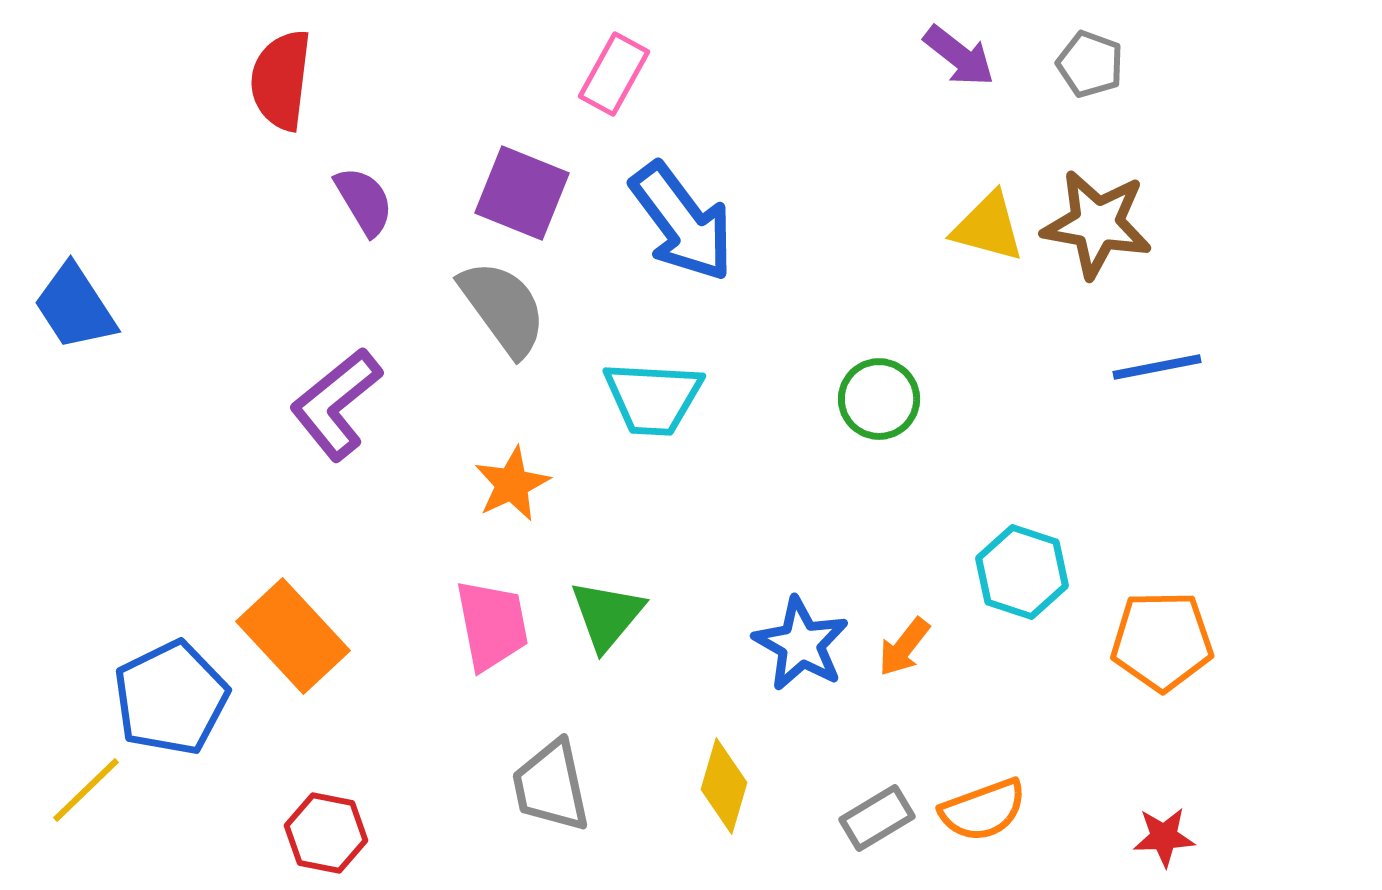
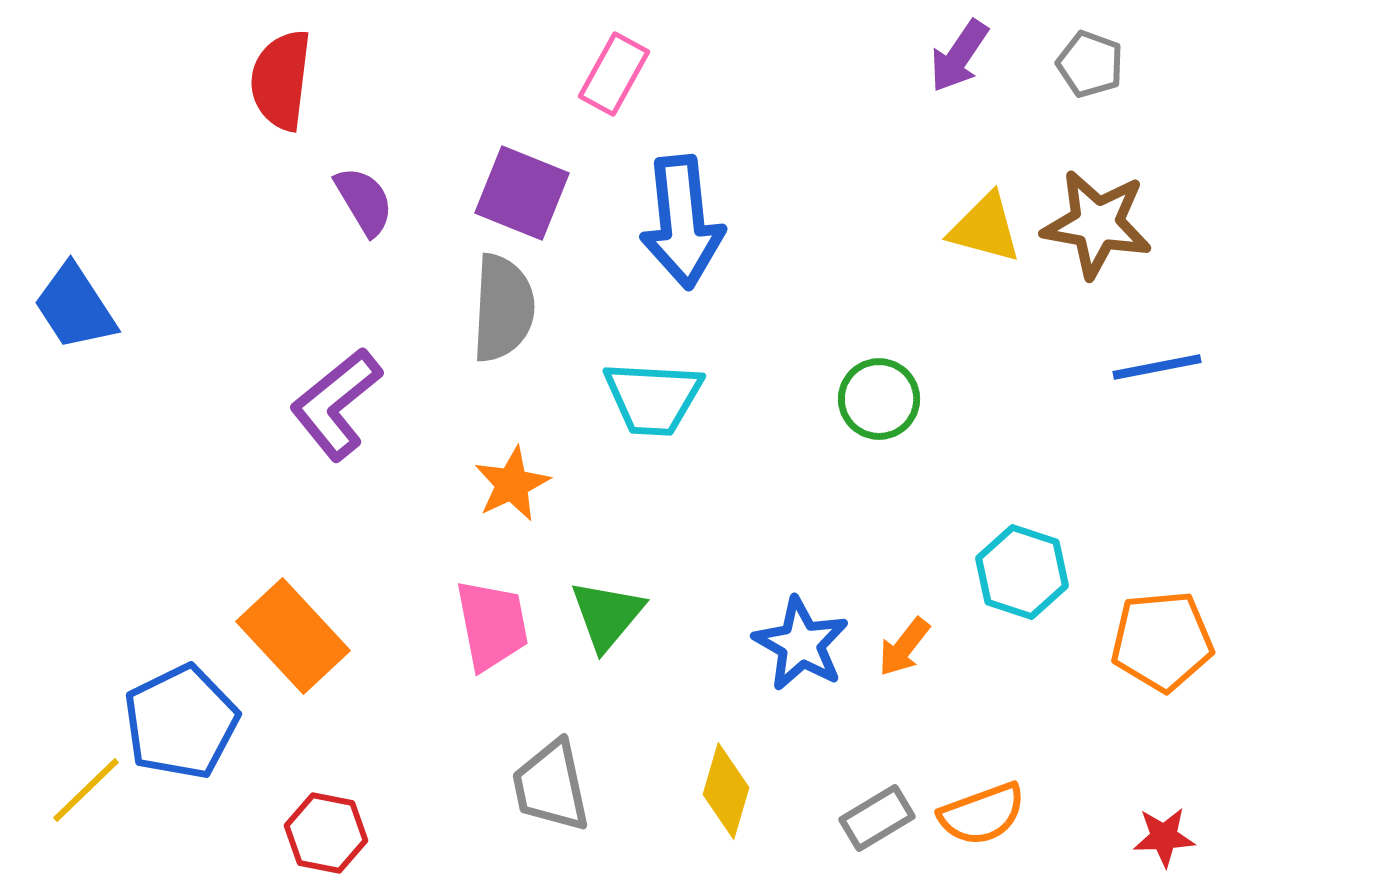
purple arrow: rotated 86 degrees clockwise
blue arrow: rotated 31 degrees clockwise
yellow triangle: moved 3 px left, 1 px down
gray semicircle: rotated 39 degrees clockwise
orange pentagon: rotated 4 degrees counterclockwise
blue pentagon: moved 10 px right, 24 px down
yellow diamond: moved 2 px right, 5 px down
orange semicircle: moved 1 px left, 4 px down
